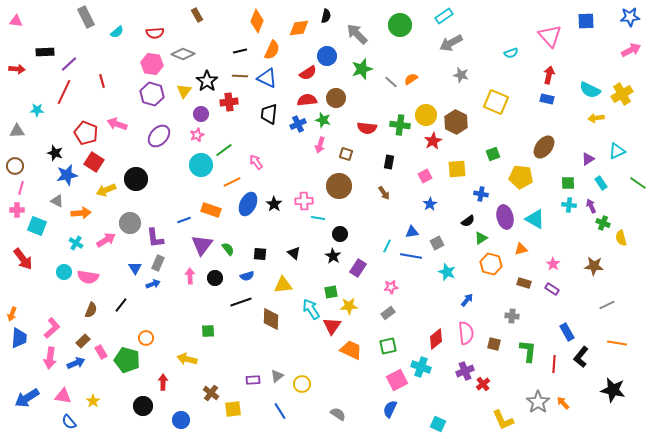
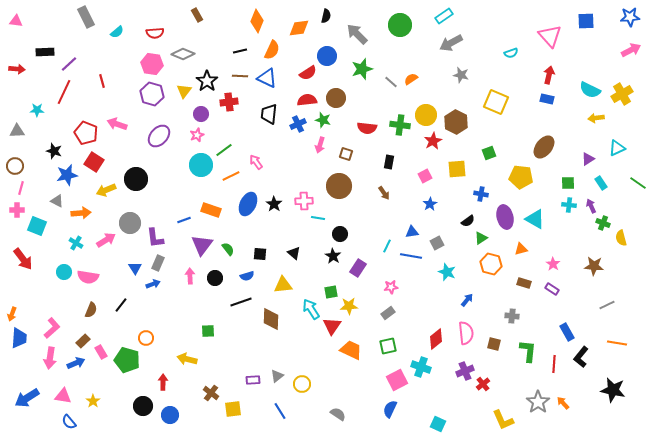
cyan triangle at (617, 151): moved 3 px up
black star at (55, 153): moved 1 px left, 2 px up
green square at (493, 154): moved 4 px left, 1 px up
orange line at (232, 182): moved 1 px left, 6 px up
blue circle at (181, 420): moved 11 px left, 5 px up
